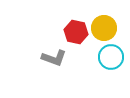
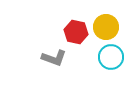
yellow circle: moved 2 px right, 1 px up
